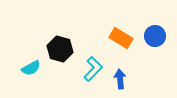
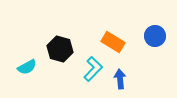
orange rectangle: moved 8 px left, 4 px down
cyan semicircle: moved 4 px left, 1 px up
